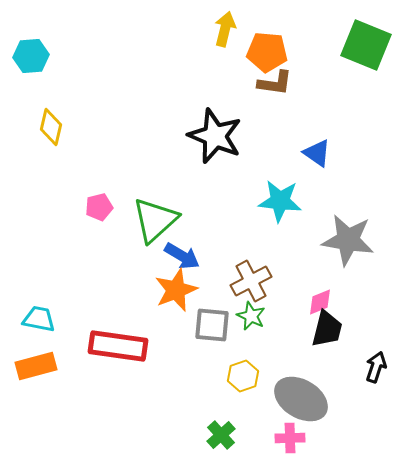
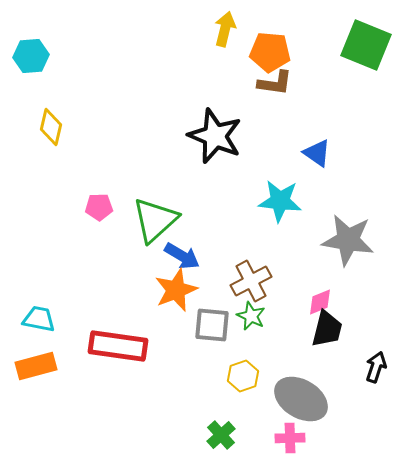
orange pentagon: moved 3 px right
pink pentagon: rotated 12 degrees clockwise
